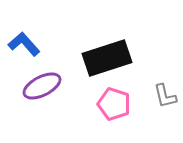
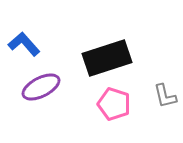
purple ellipse: moved 1 px left, 1 px down
